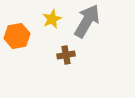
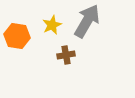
yellow star: moved 6 px down
orange hexagon: rotated 20 degrees clockwise
